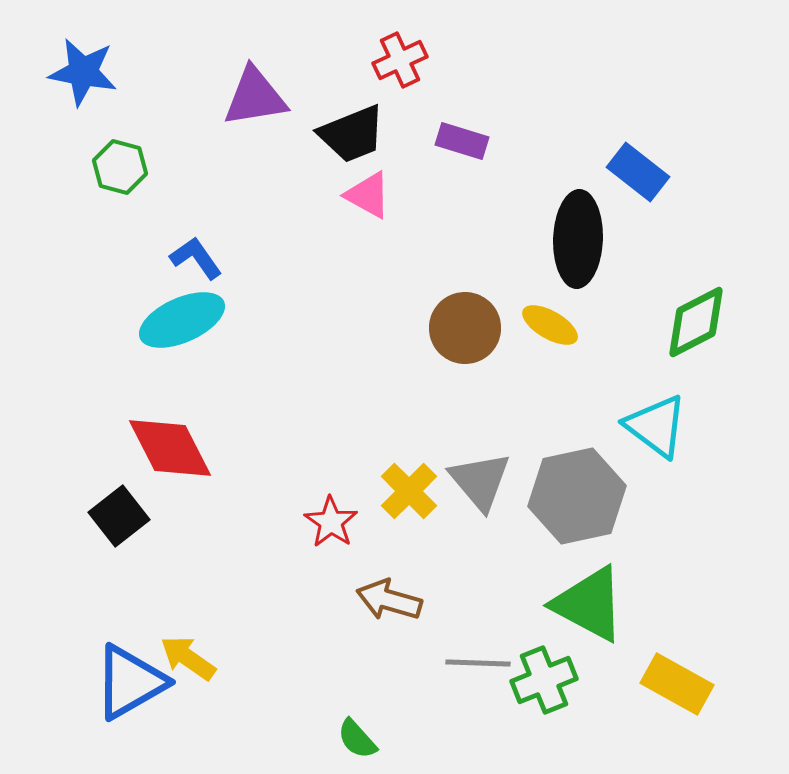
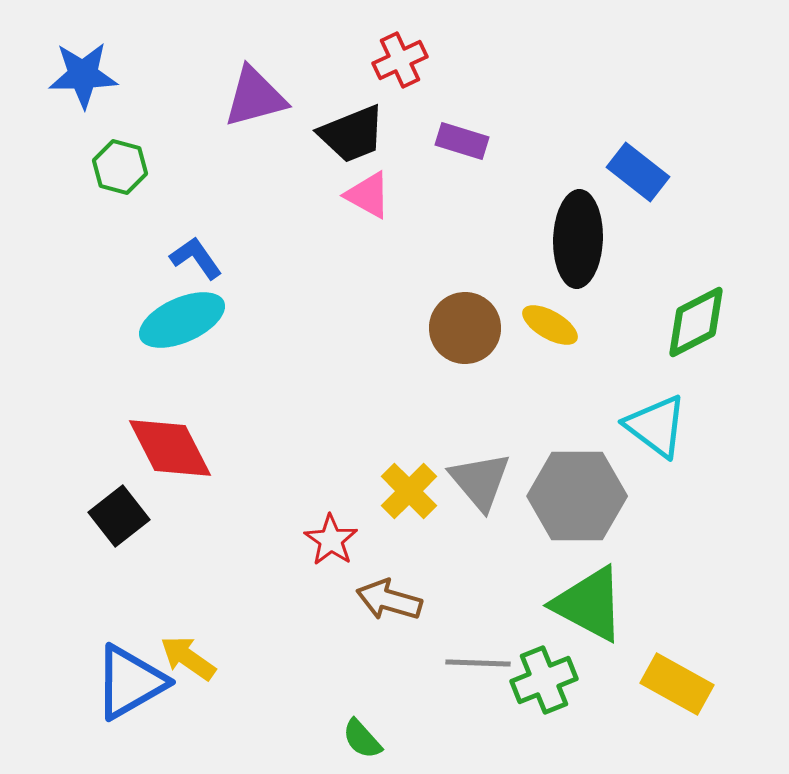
blue star: moved 3 px down; rotated 12 degrees counterclockwise
purple triangle: rotated 6 degrees counterclockwise
gray hexagon: rotated 12 degrees clockwise
red star: moved 18 px down
green semicircle: moved 5 px right
